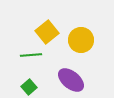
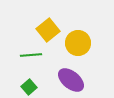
yellow square: moved 1 px right, 2 px up
yellow circle: moved 3 px left, 3 px down
